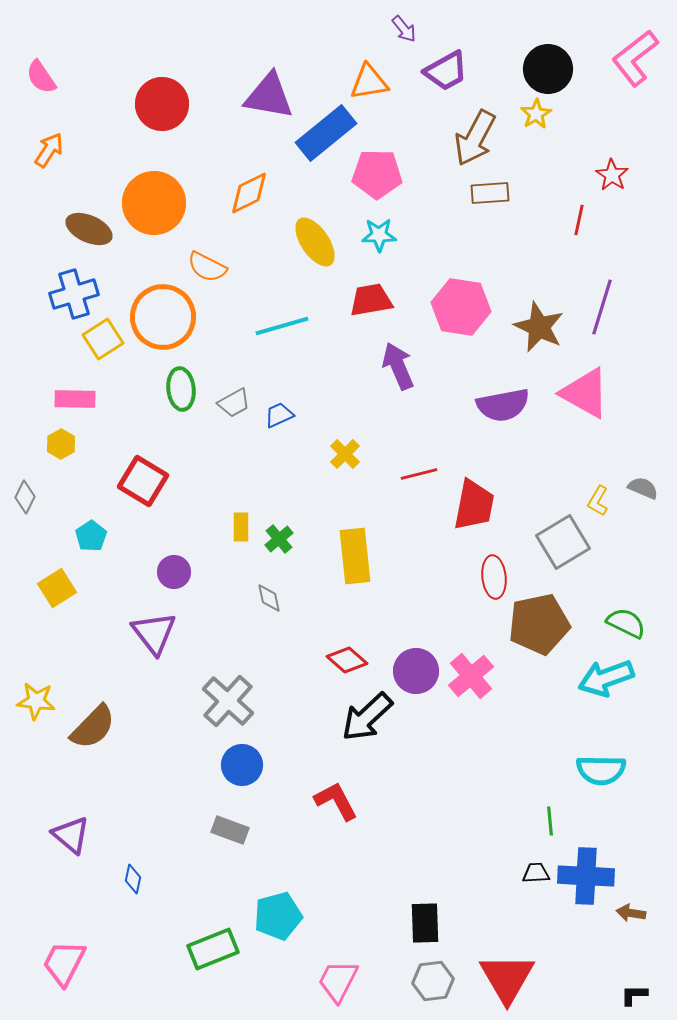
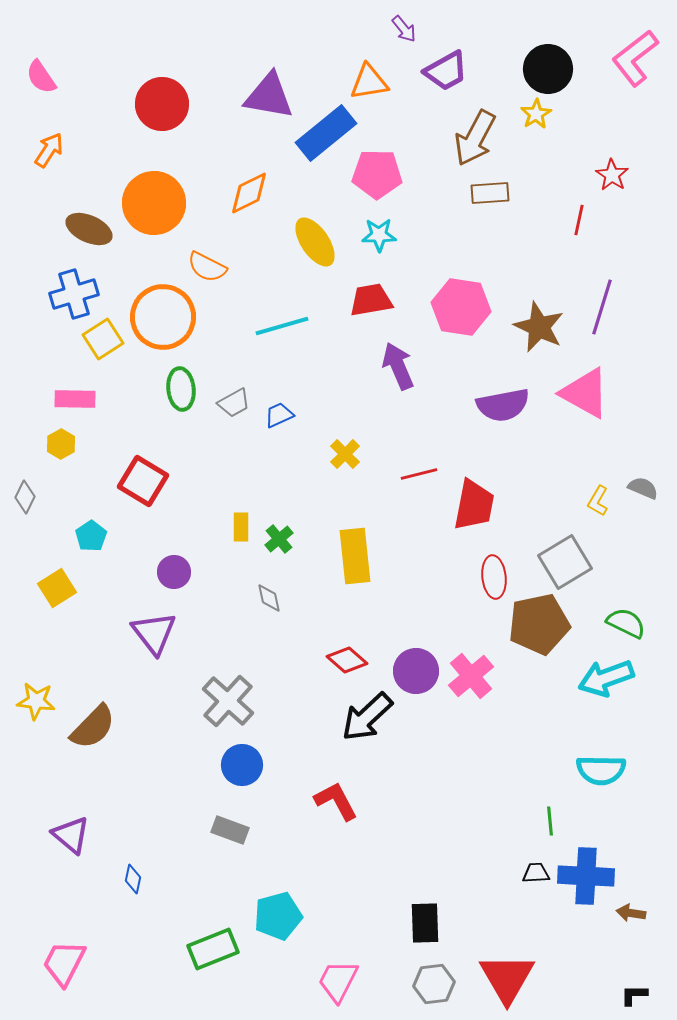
gray square at (563, 542): moved 2 px right, 20 px down
gray hexagon at (433, 981): moved 1 px right, 3 px down
